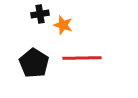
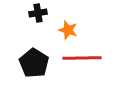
black cross: moved 2 px left, 1 px up
orange star: moved 5 px right, 5 px down
